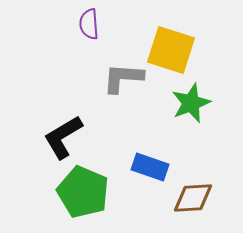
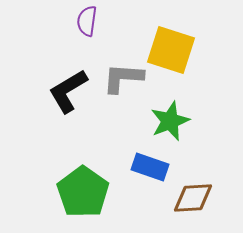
purple semicircle: moved 2 px left, 3 px up; rotated 12 degrees clockwise
green star: moved 21 px left, 18 px down
black L-shape: moved 5 px right, 46 px up
green pentagon: rotated 12 degrees clockwise
